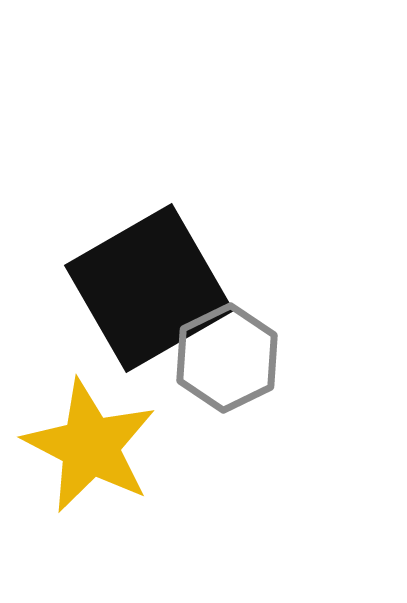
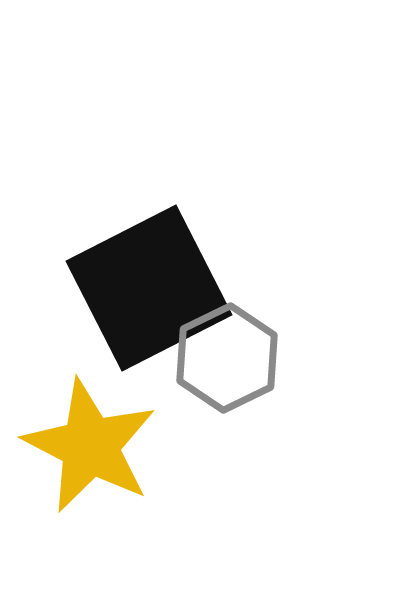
black square: rotated 3 degrees clockwise
